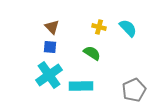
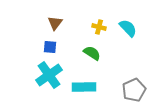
brown triangle: moved 3 px right, 4 px up; rotated 21 degrees clockwise
cyan rectangle: moved 3 px right, 1 px down
